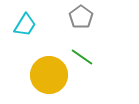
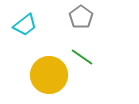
cyan trapezoid: rotated 20 degrees clockwise
